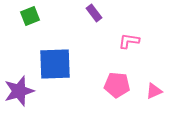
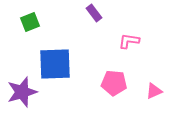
green square: moved 6 px down
pink pentagon: moved 3 px left, 2 px up
purple star: moved 3 px right, 1 px down
